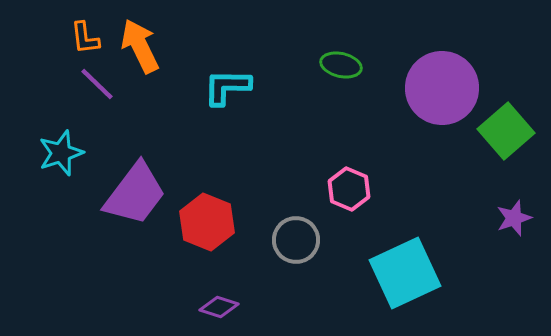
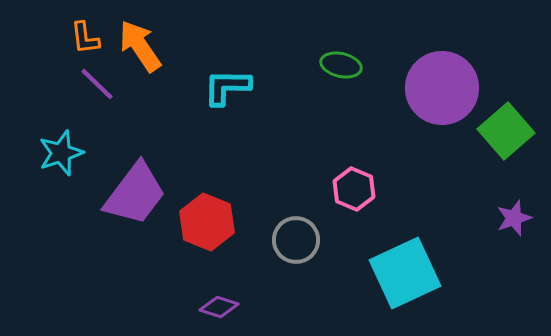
orange arrow: rotated 8 degrees counterclockwise
pink hexagon: moved 5 px right
